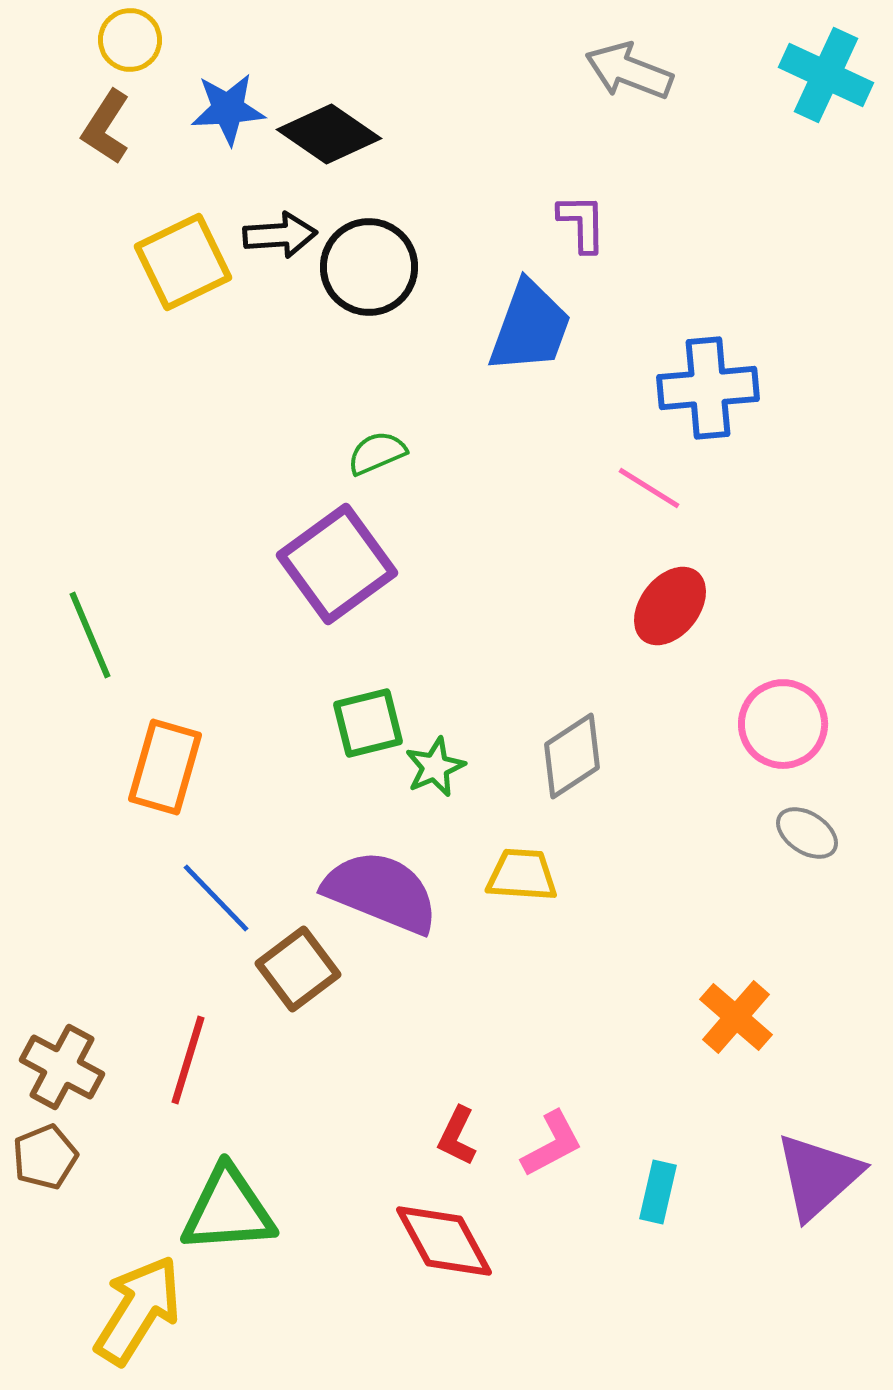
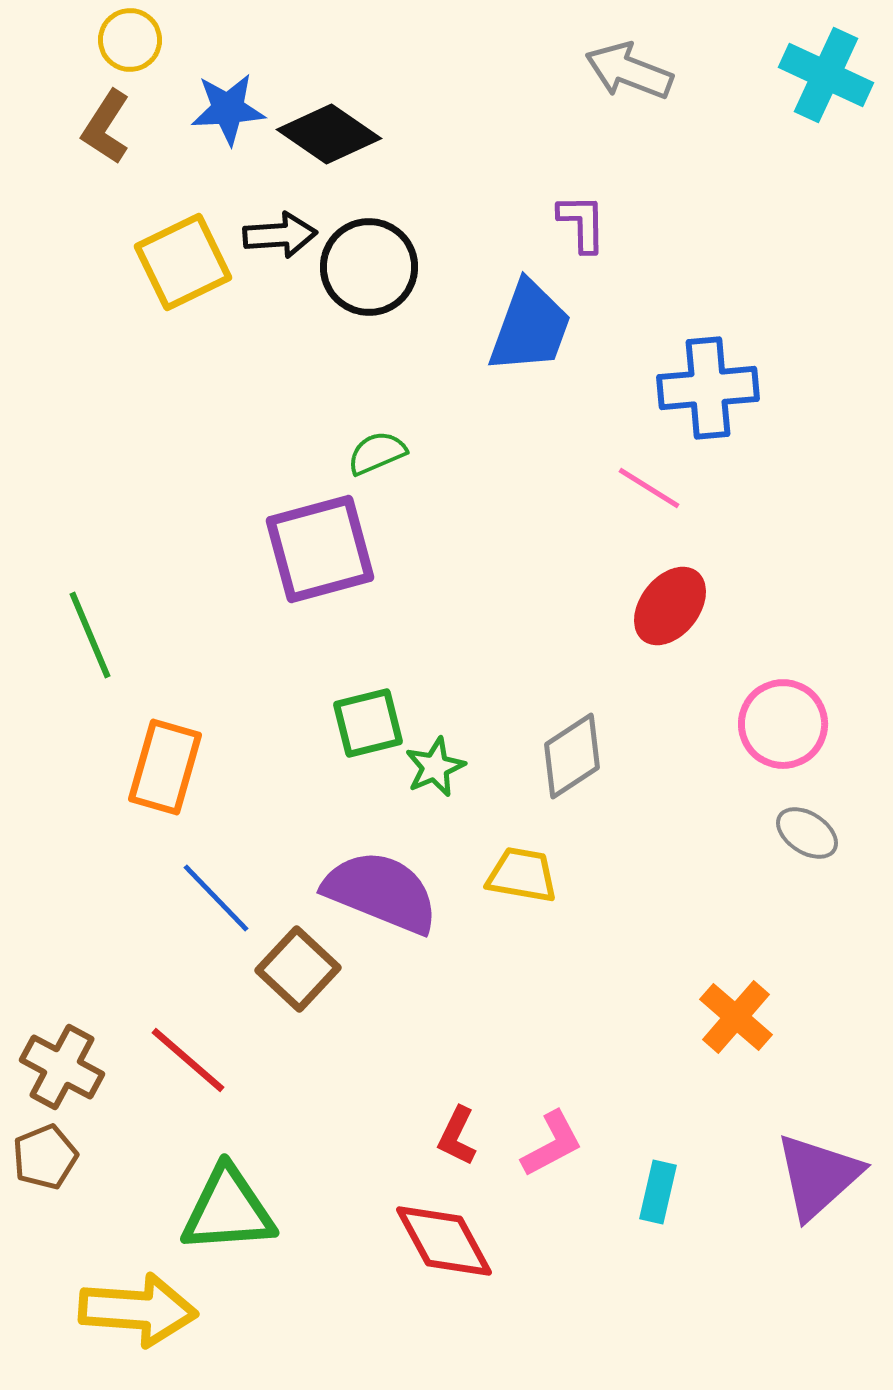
purple square: moved 17 px left, 15 px up; rotated 21 degrees clockwise
yellow trapezoid: rotated 6 degrees clockwise
brown square: rotated 10 degrees counterclockwise
red line: rotated 66 degrees counterclockwise
yellow arrow: rotated 62 degrees clockwise
